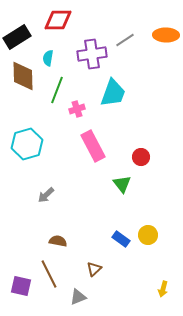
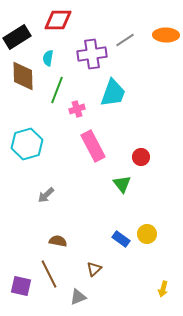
yellow circle: moved 1 px left, 1 px up
